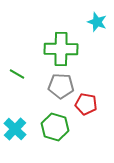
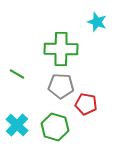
cyan cross: moved 2 px right, 4 px up
